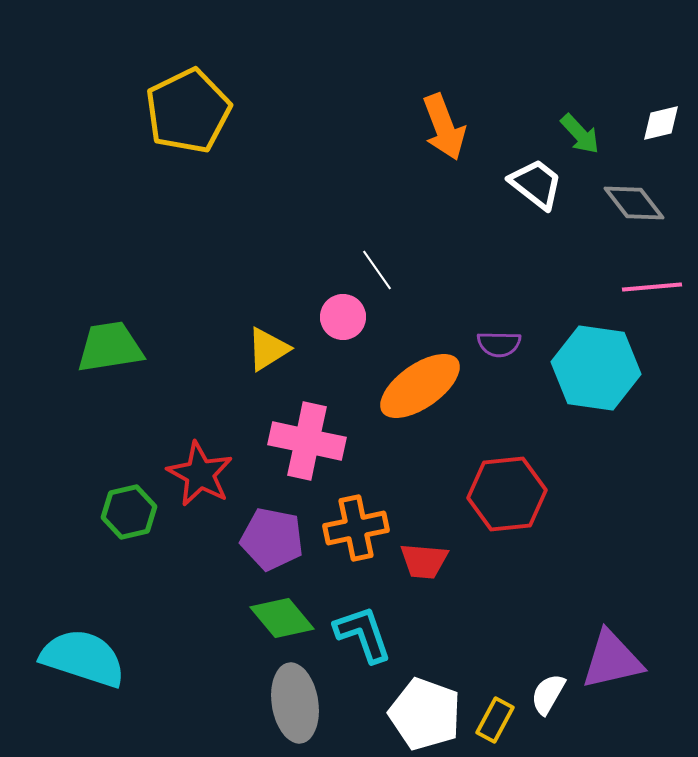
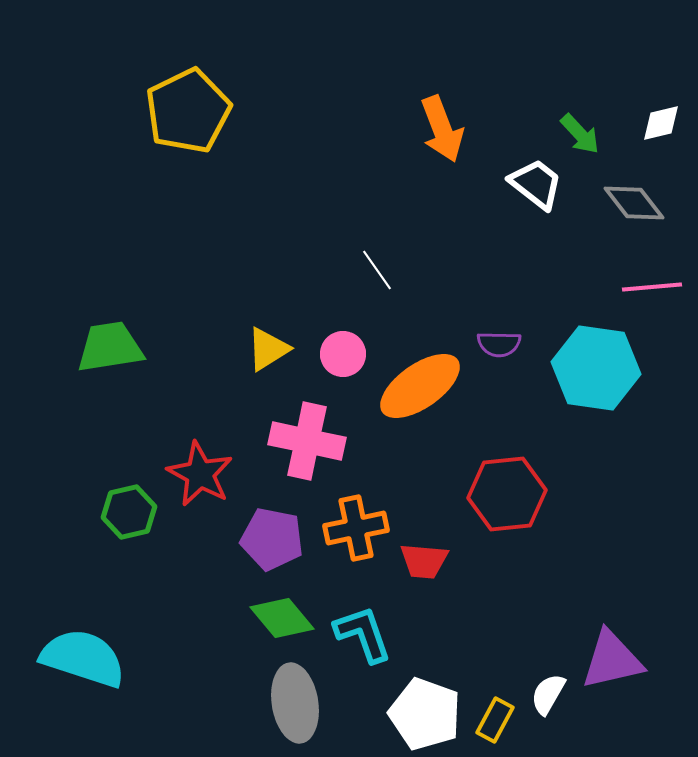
orange arrow: moved 2 px left, 2 px down
pink circle: moved 37 px down
